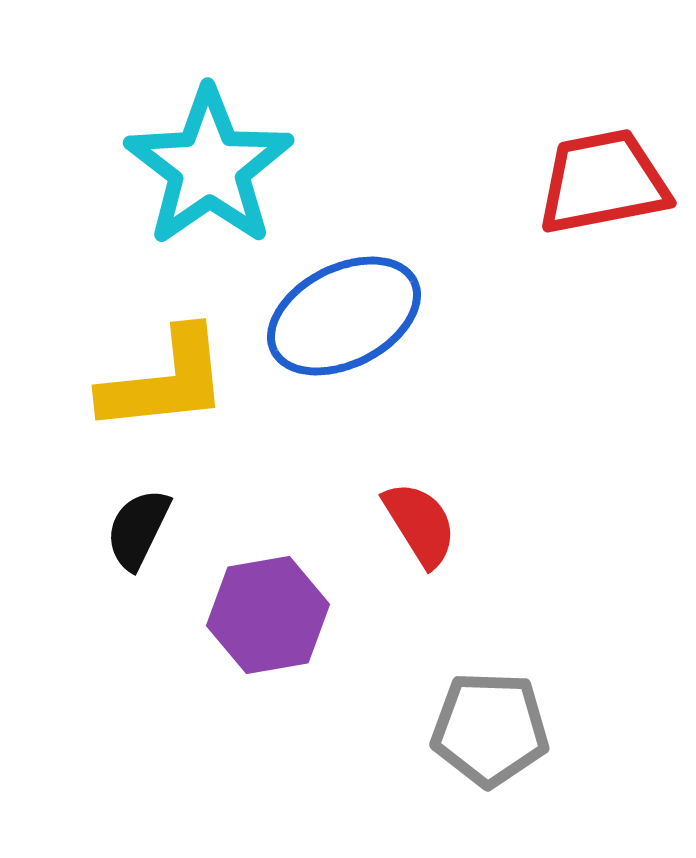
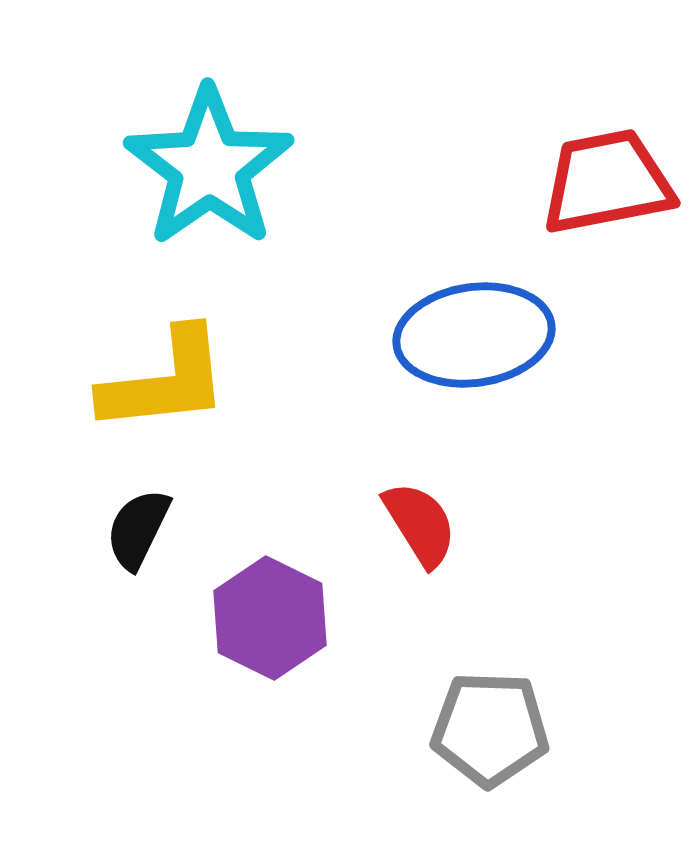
red trapezoid: moved 4 px right
blue ellipse: moved 130 px right, 19 px down; rotated 19 degrees clockwise
purple hexagon: moved 2 px right, 3 px down; rotated 24 degrees counterclockwise
